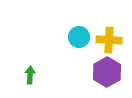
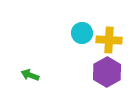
cyan circle: moved 3 px right, 4 px up
green arrow: rotated 72 degrees counterclockwise
